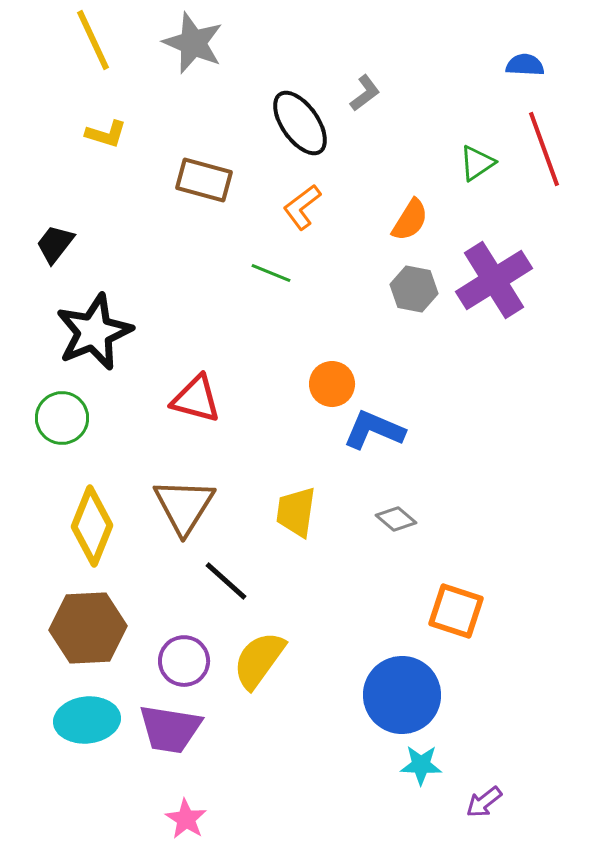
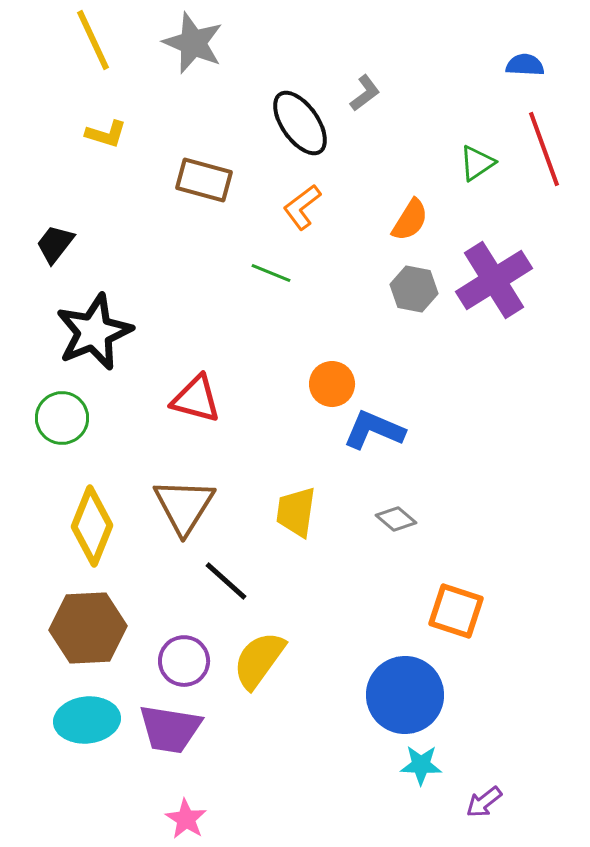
blue circle: moved 3 px right
